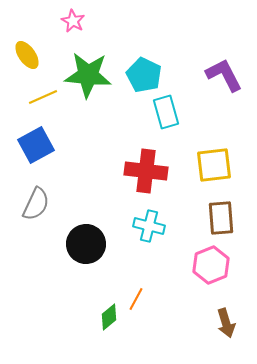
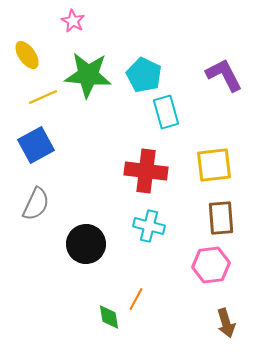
pink hexagon: rotated 15 degrees clockwise
green diamond: rotated 60 degrees counterclockwise
